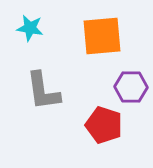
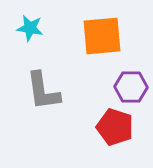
red pentagon: moved 11 px right, 2 px down
